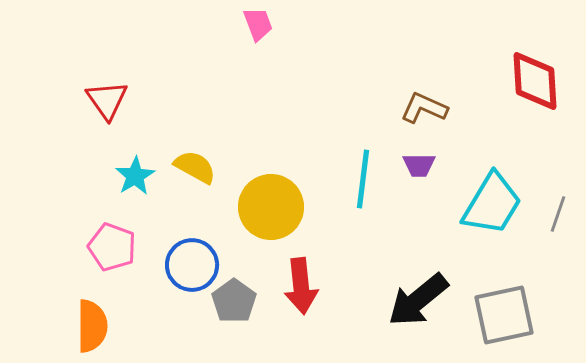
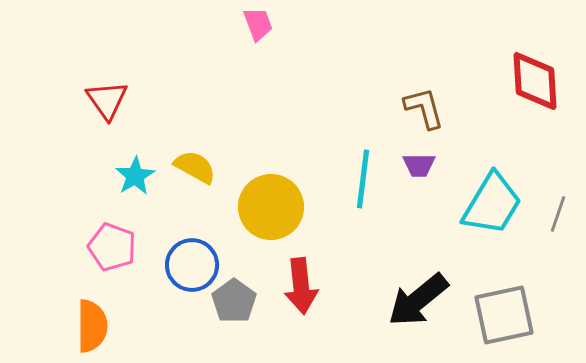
brown L-shape: rotated 51 degrees clockwise
